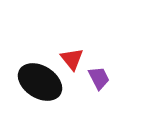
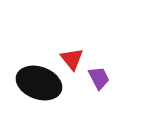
black ellipse: moved 1 px left, 1 px down; rotated 12 degrees counterclockwise
